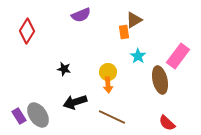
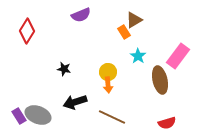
orange rectangle: rotated 24 degrees counterclockwise
gray ellipse: rotated 35 degrees counterclockwise
red semicircle: rotated 60 degrees counterclockwise
